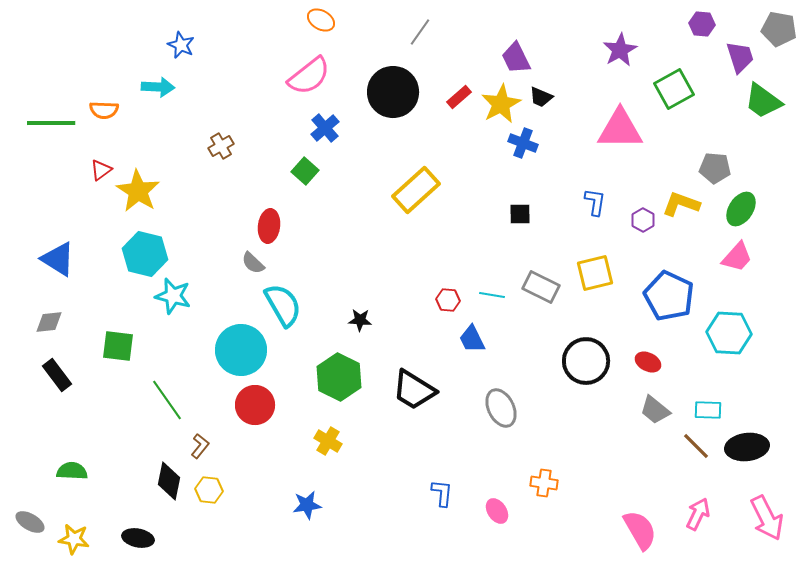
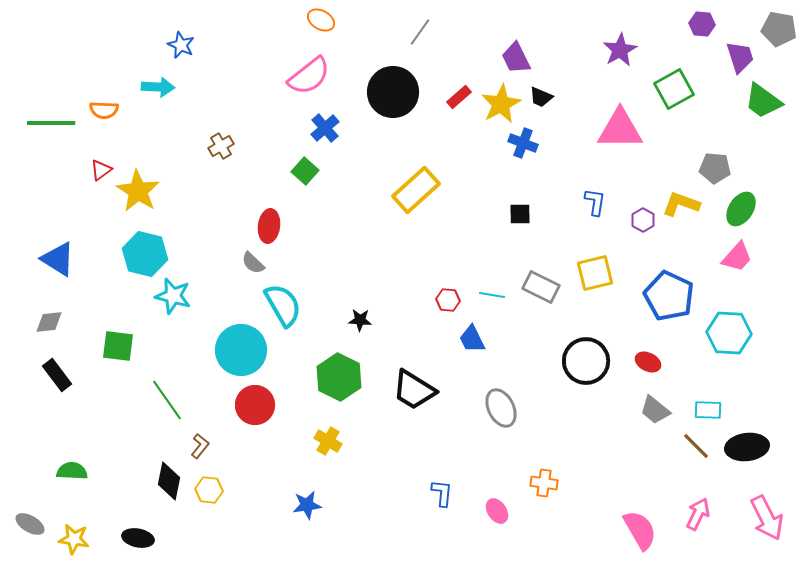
gray ellipse at (30, 522): moved 2 px down
